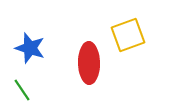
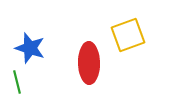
green line: moved 5 px left, 8 px up; rotated 20 degrees clockwise
